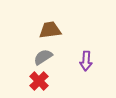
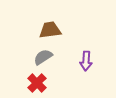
red cross: moved 2 px left, 2 px down
